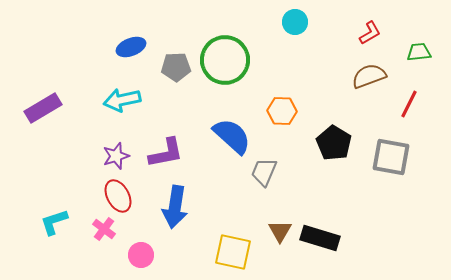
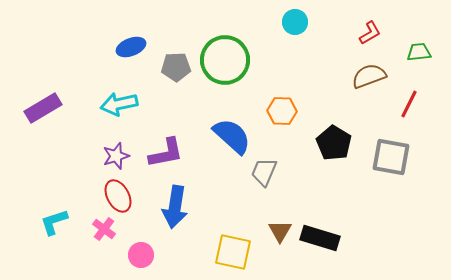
cyan arrow: moved 3 px left, 4 px down
